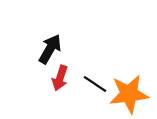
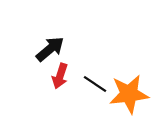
black arrow: rotated 20 degrees clockwise
red arrow: moved 2 px up
